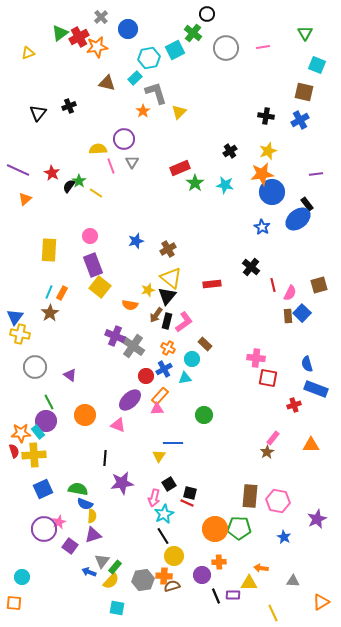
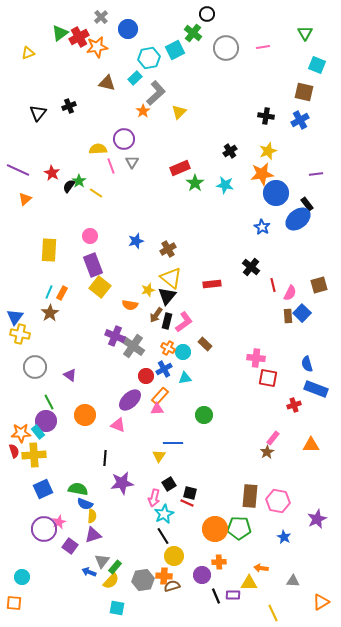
gray L-shape at (156, 93): rotated 65 degrees clockwise
blue circle at (272, 192): moved 4 px right, 1 px down
cyan circle at (192, 359): moved 9 px left, 7 px up
